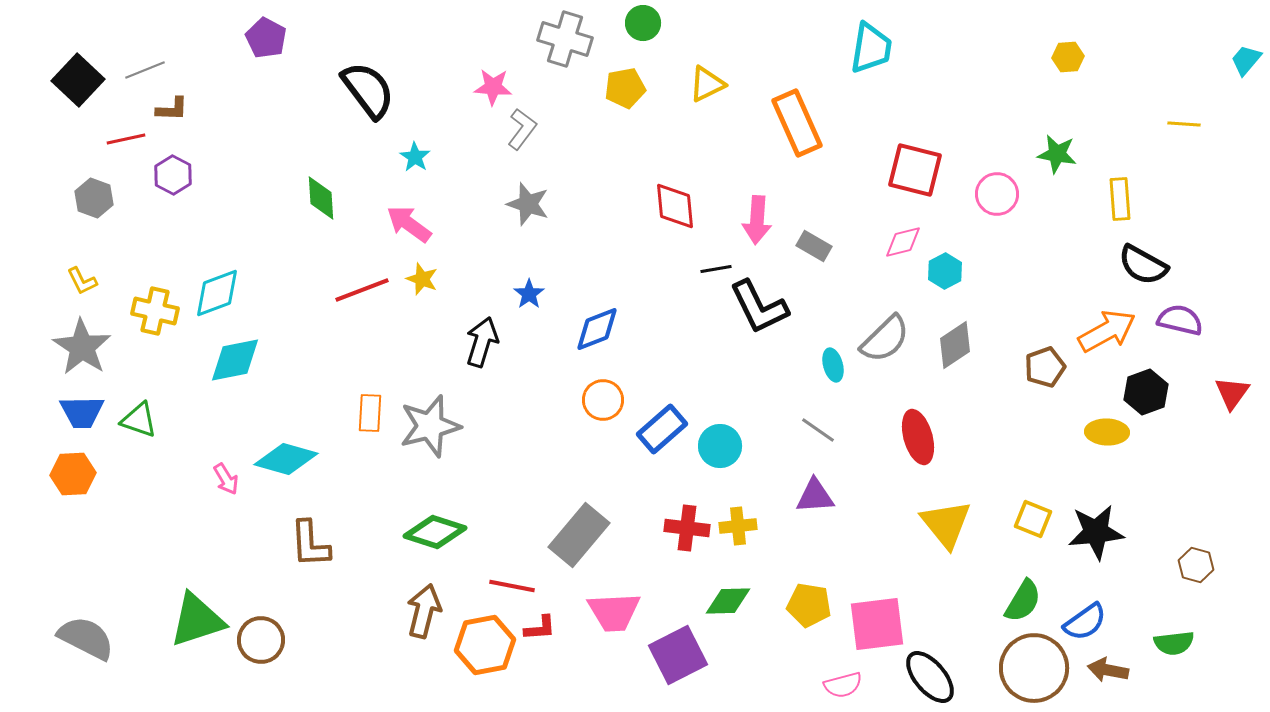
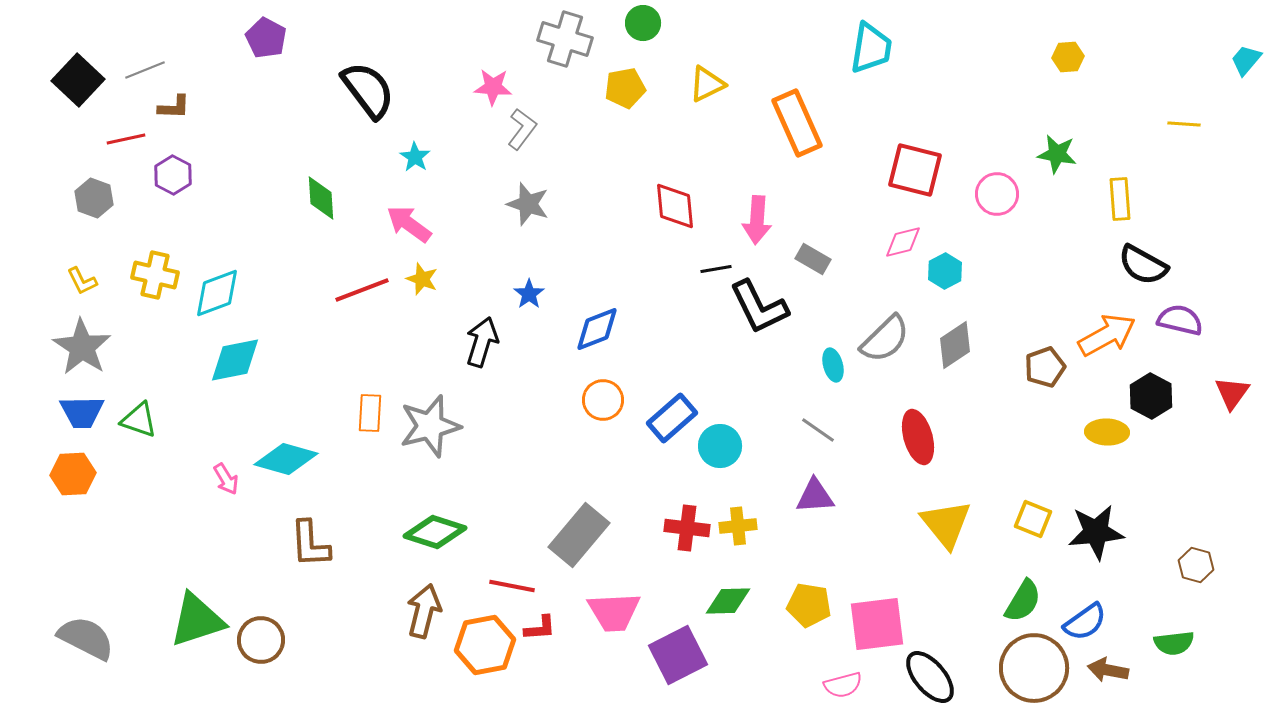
brown L-shape at (172, 109): moved 2 px right, 2 px up
gray rectangle at (814, 246): moved 1 px left, 13 px down
yellow cross at (155, 311): moved 36 px up
orange arrow at (1107, 331): moved 4 px down
black hexagon at (1146, 392): moved 5 px right, 4 px down; rotated 12 degrees counterclockwise
blue rectangle at (662, 429): moved 10 px right, 11 px up
